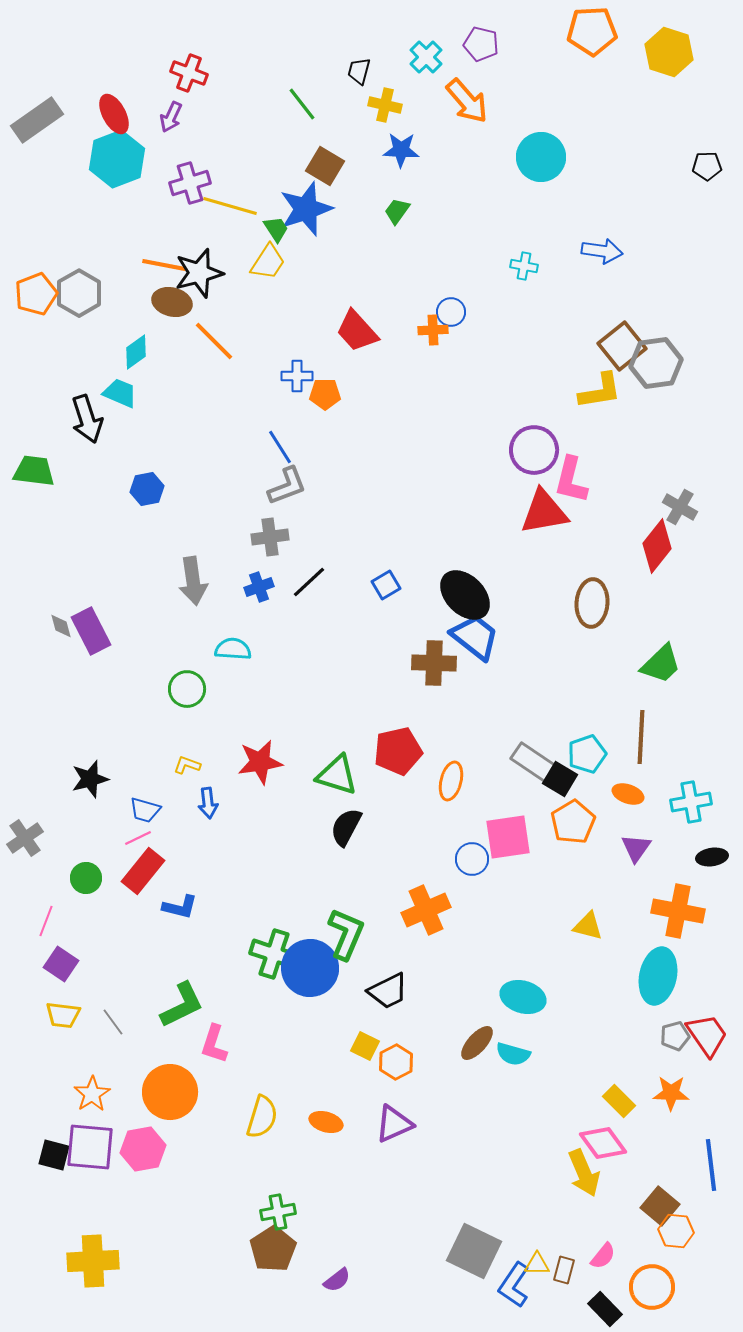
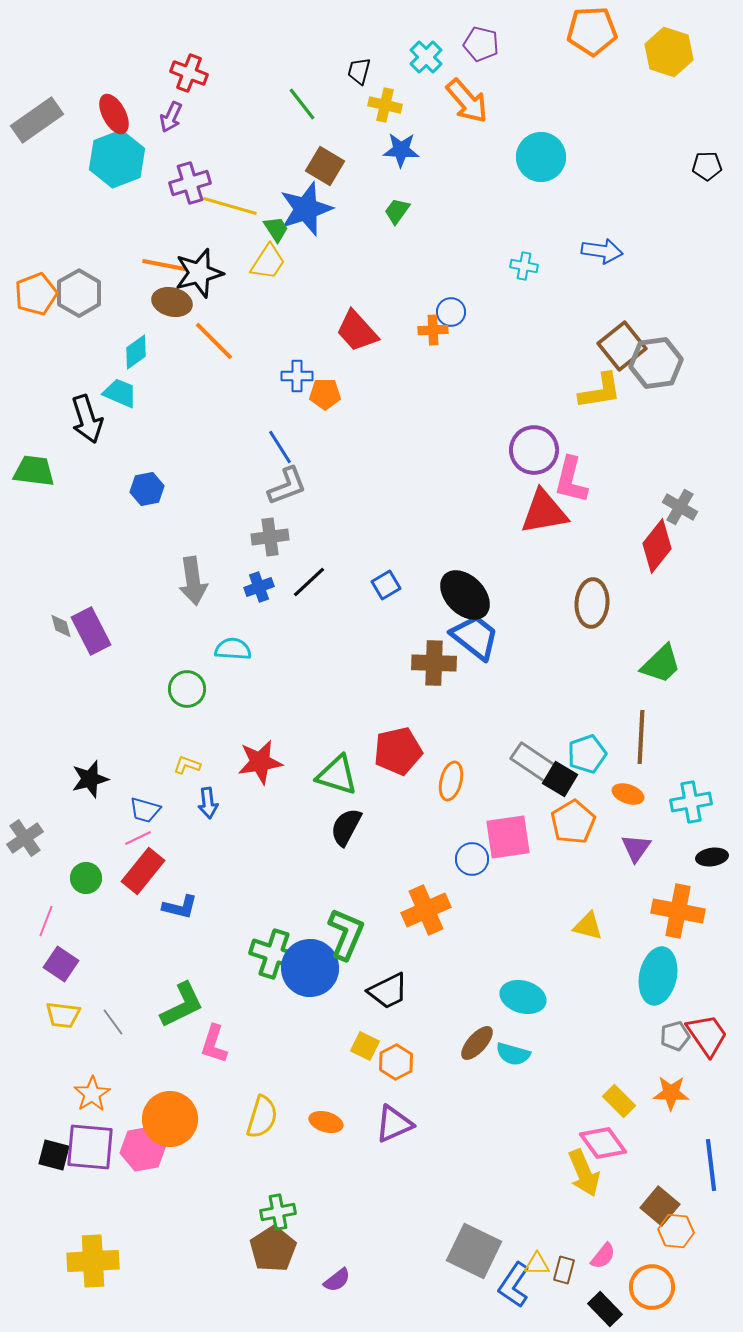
orange circle at (170, 1092): moved 27 px down
